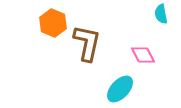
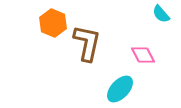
cyan semicircle: rotated 30 degrees counterclockwise
